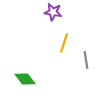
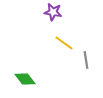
yellow line: rotated 72 degrees counterclockwise
